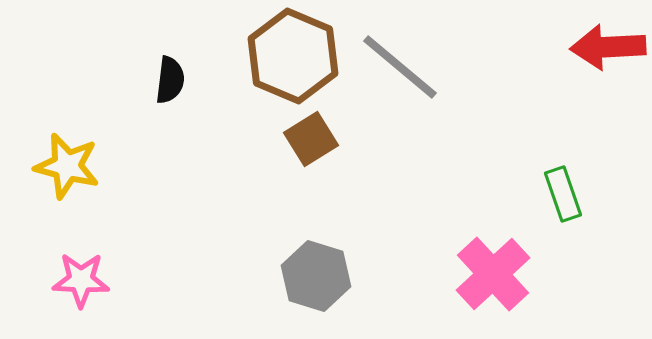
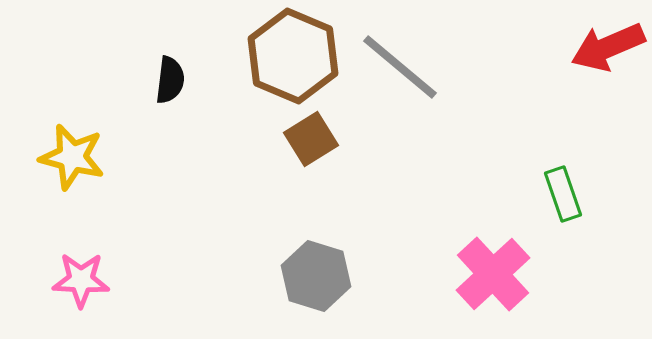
red arrow: rotated 20 degrees counterclockwise
yellow star: moved 5 px right, 9 px up
